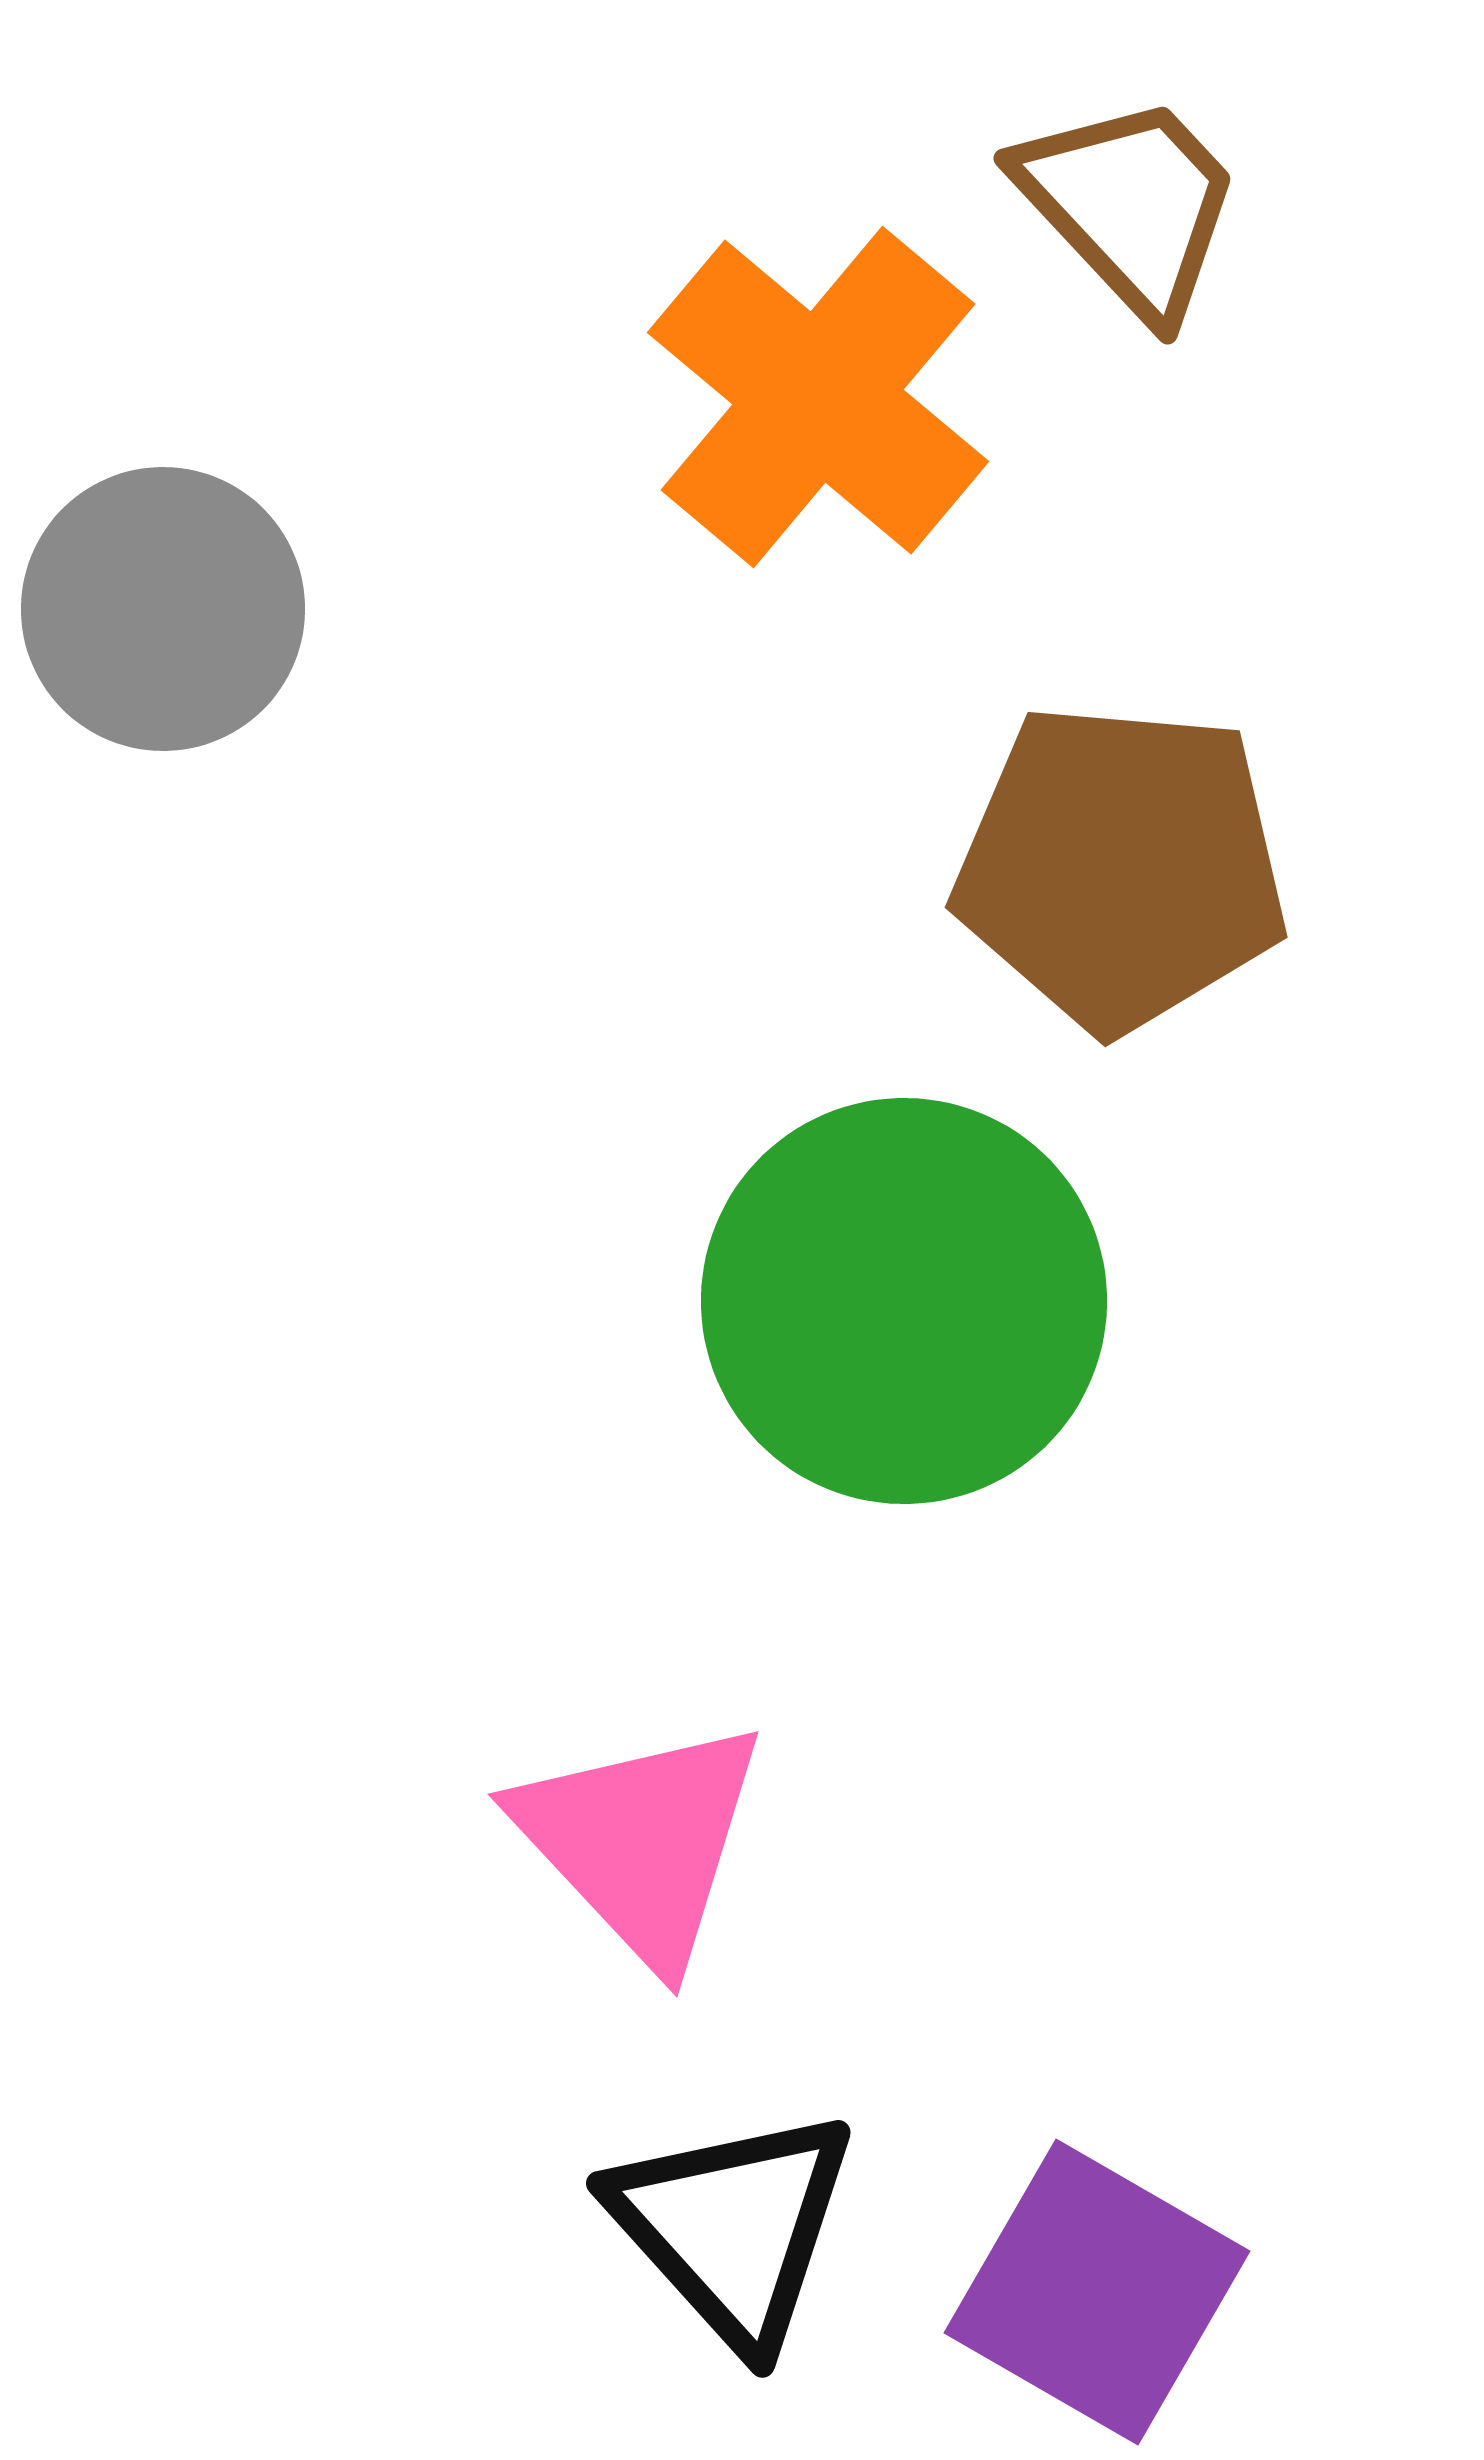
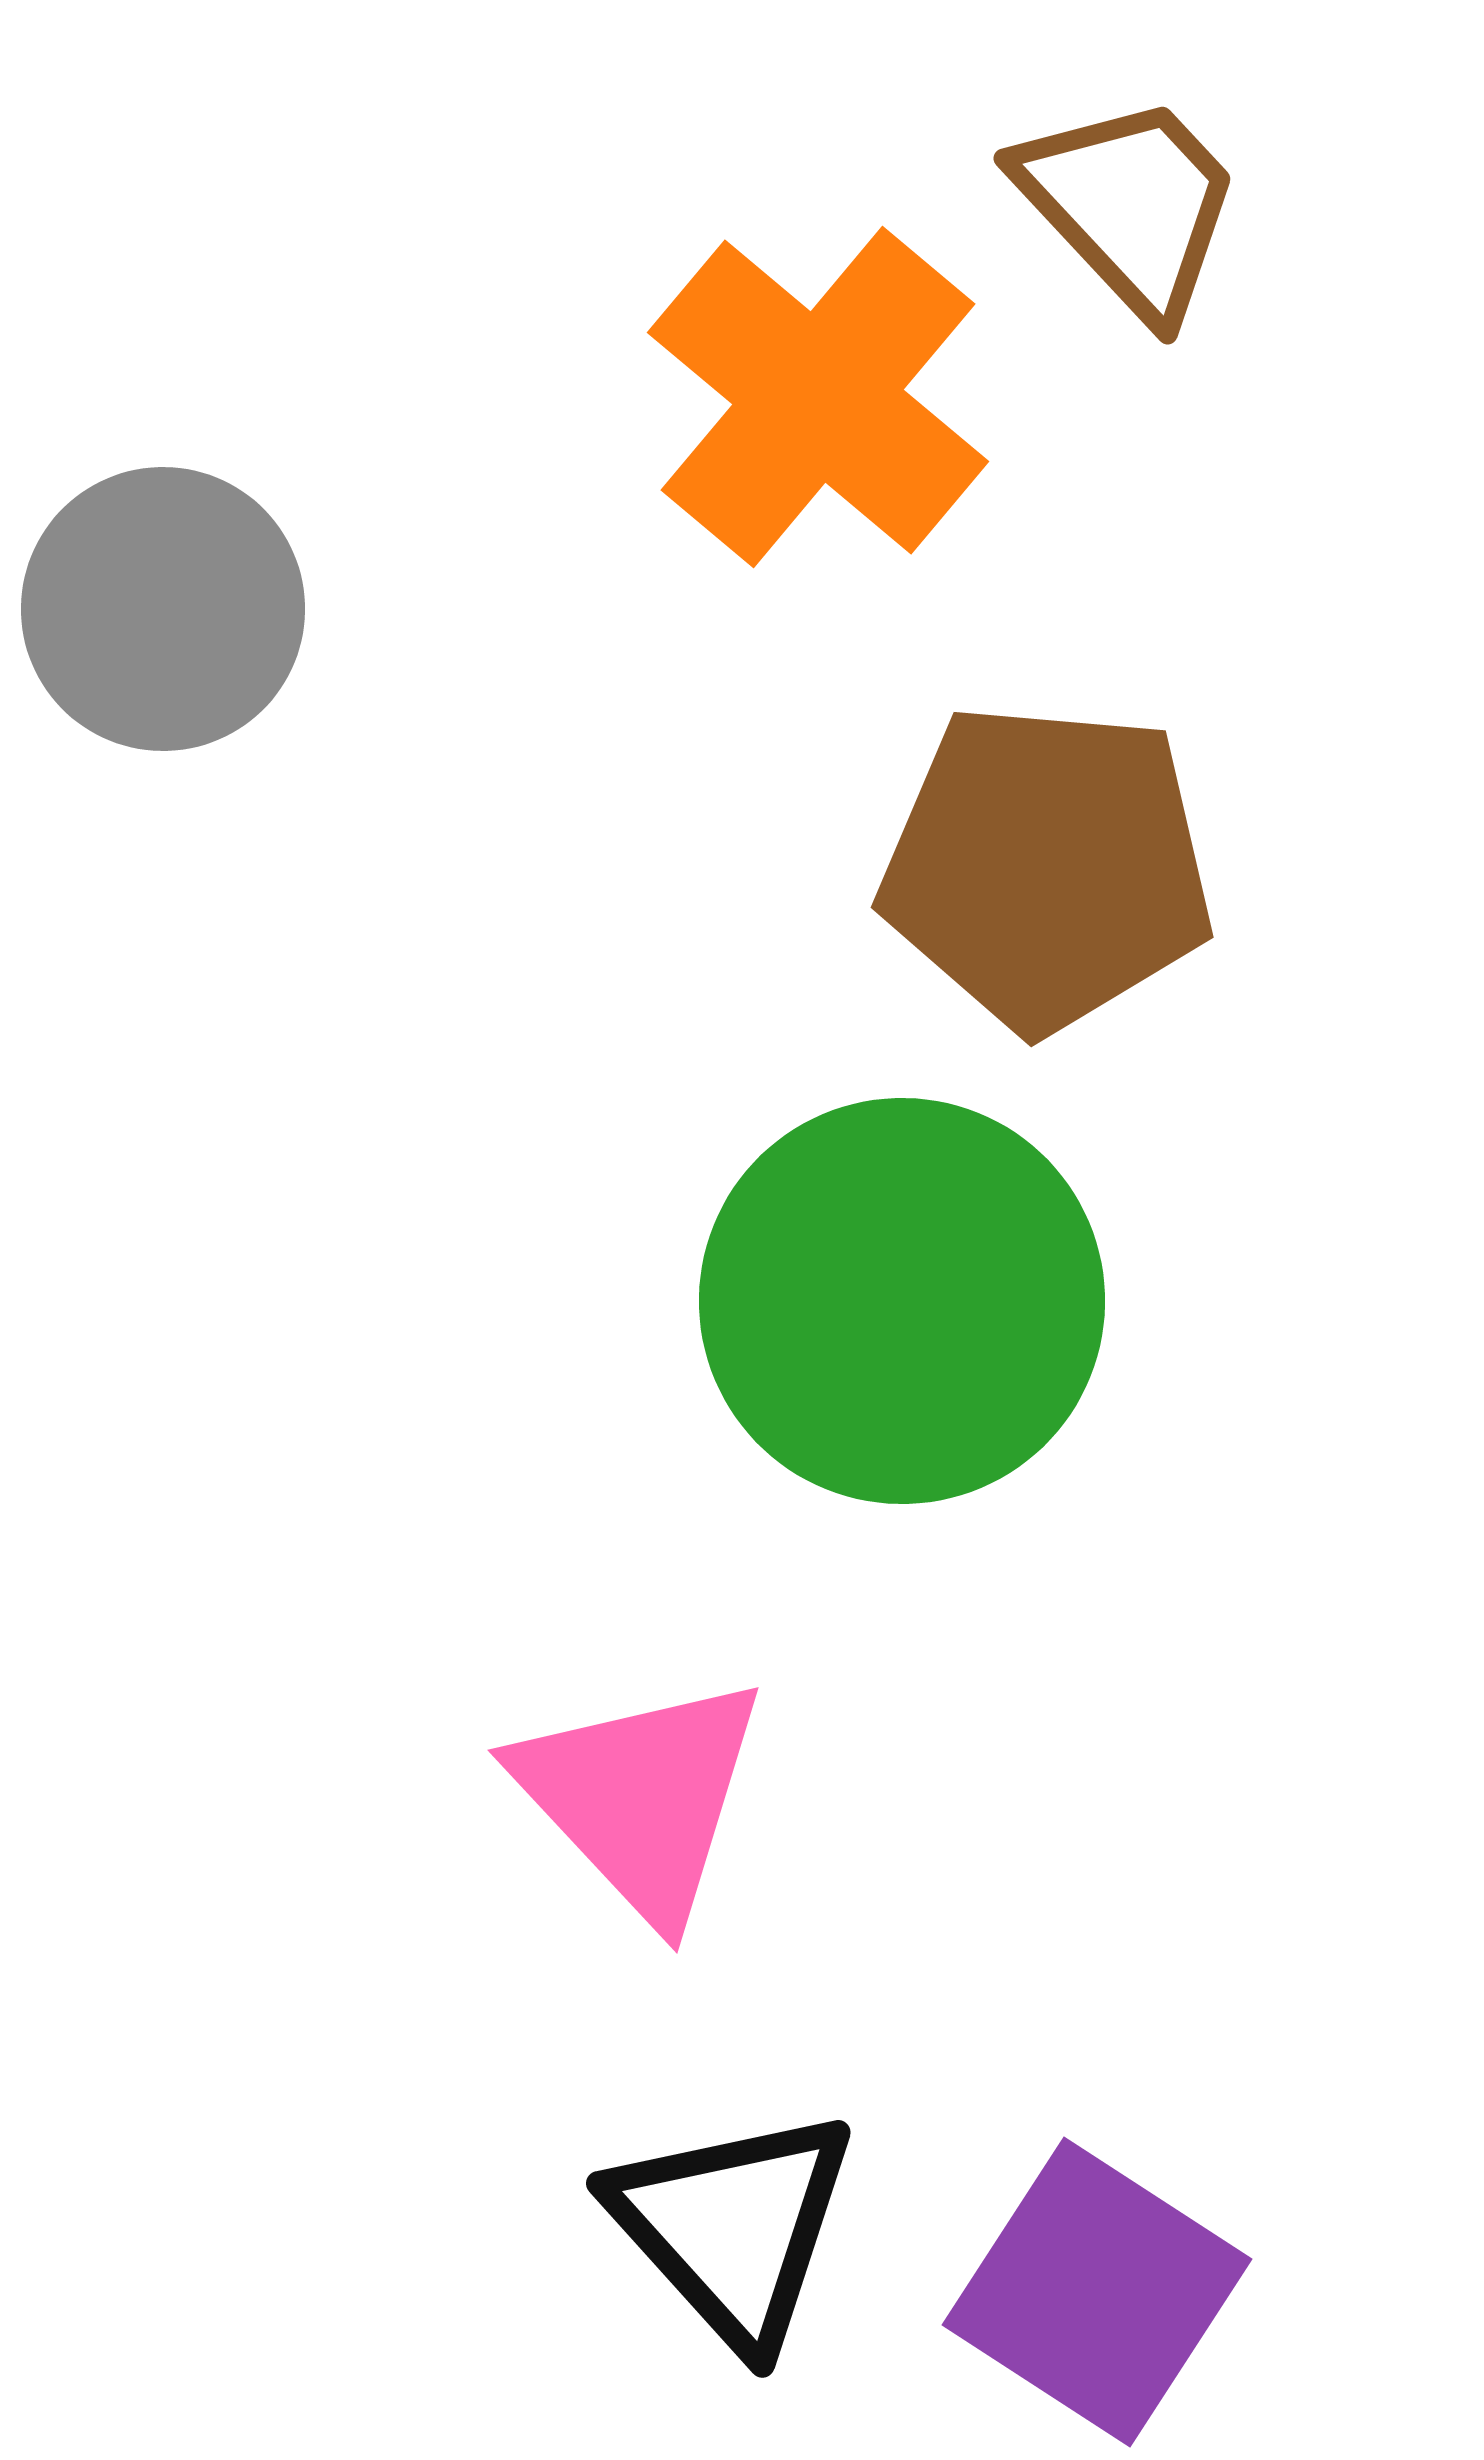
brown pentagon: moved 74 px left
green circle: moved 2 px left
pink triangle: moved 44 px up
purple square: rotated 3 degrees clockwise
